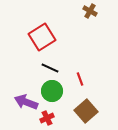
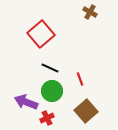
brown cross: moved 1 px down
red square: moved 1 px left, 3 px up; rotated 8 degrees counterclockwise
